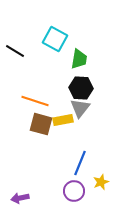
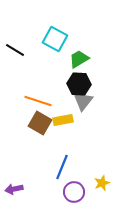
black line: moved 1 px up
green trapezoid: rotated 130 degrees counterclockwise
black hexagon: moved 2 px left, 4 px up
orange line: moved 3 px right
gray triangle: moved 3 px right, 7 px up
brown square: moved 1 px left, 1 px up; rotated 15 degrees clockwise
blue line: moved 18 px left, 4 px down
yellow star: moved 1 px right, 1 px down
purple circle: moved 1 px down
purple arrow: moved 6 px left, 9 px up
